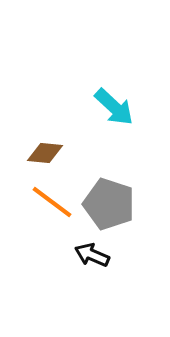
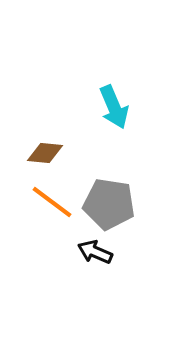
cyan arrow: rotated 24 degrees clockwise
gray pentagon: rotated 9 degrees counterclockwise
black arrow: moved 3 px right, 3 px up
